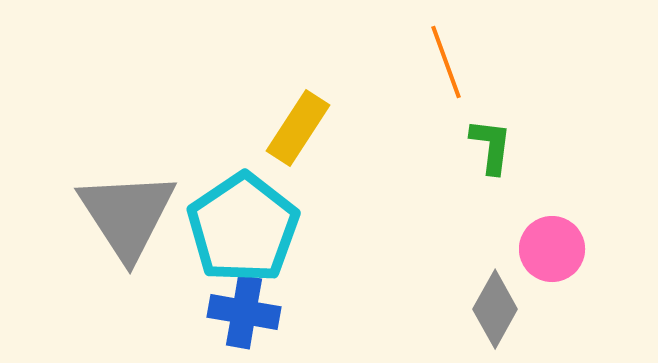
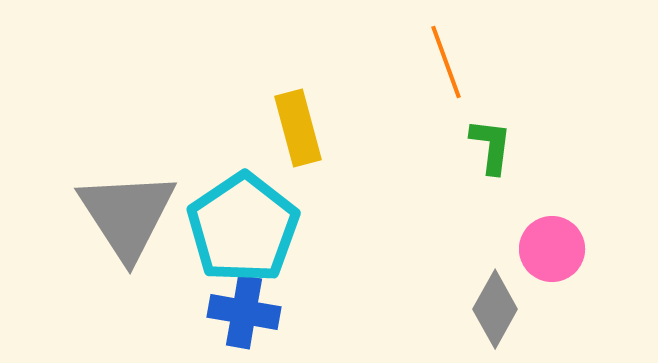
yellow rectangle: rotated 48 degrees counterclockwise
